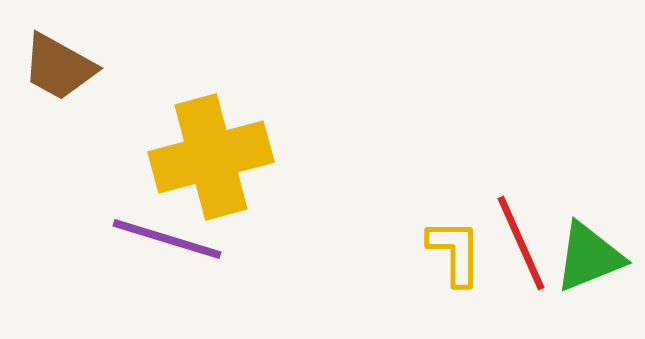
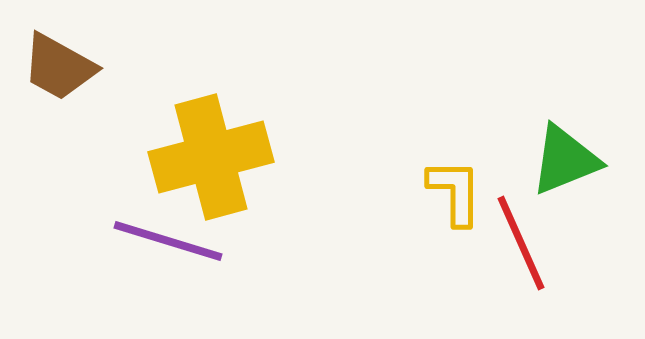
purple line: moved 1 px right, 2 px down
yellow L-shape: moved 60 px up
green triangle: moved 24 px left, 97 px up
